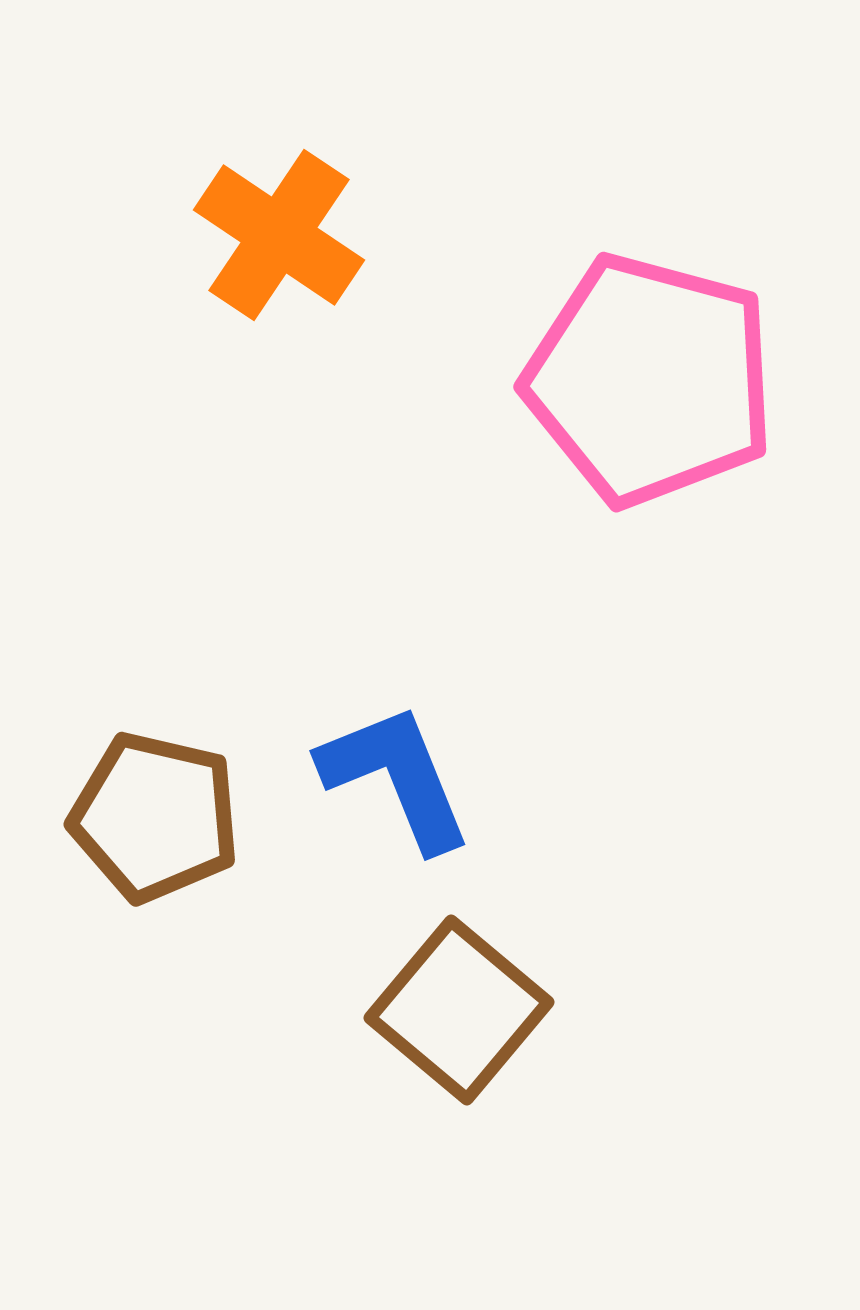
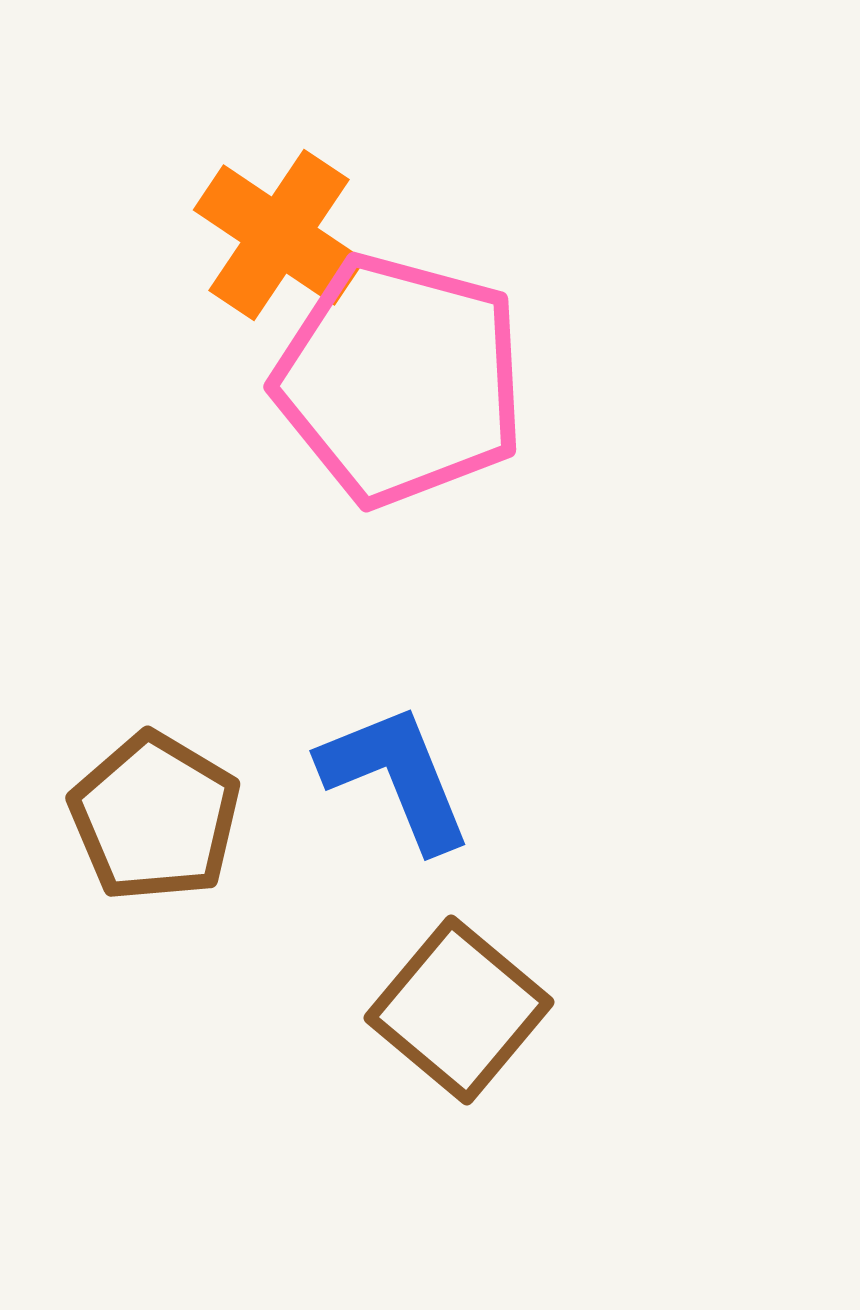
pink pentagon: moved 250 px left
brown pentagon: rotated 18 degrees clockwise
